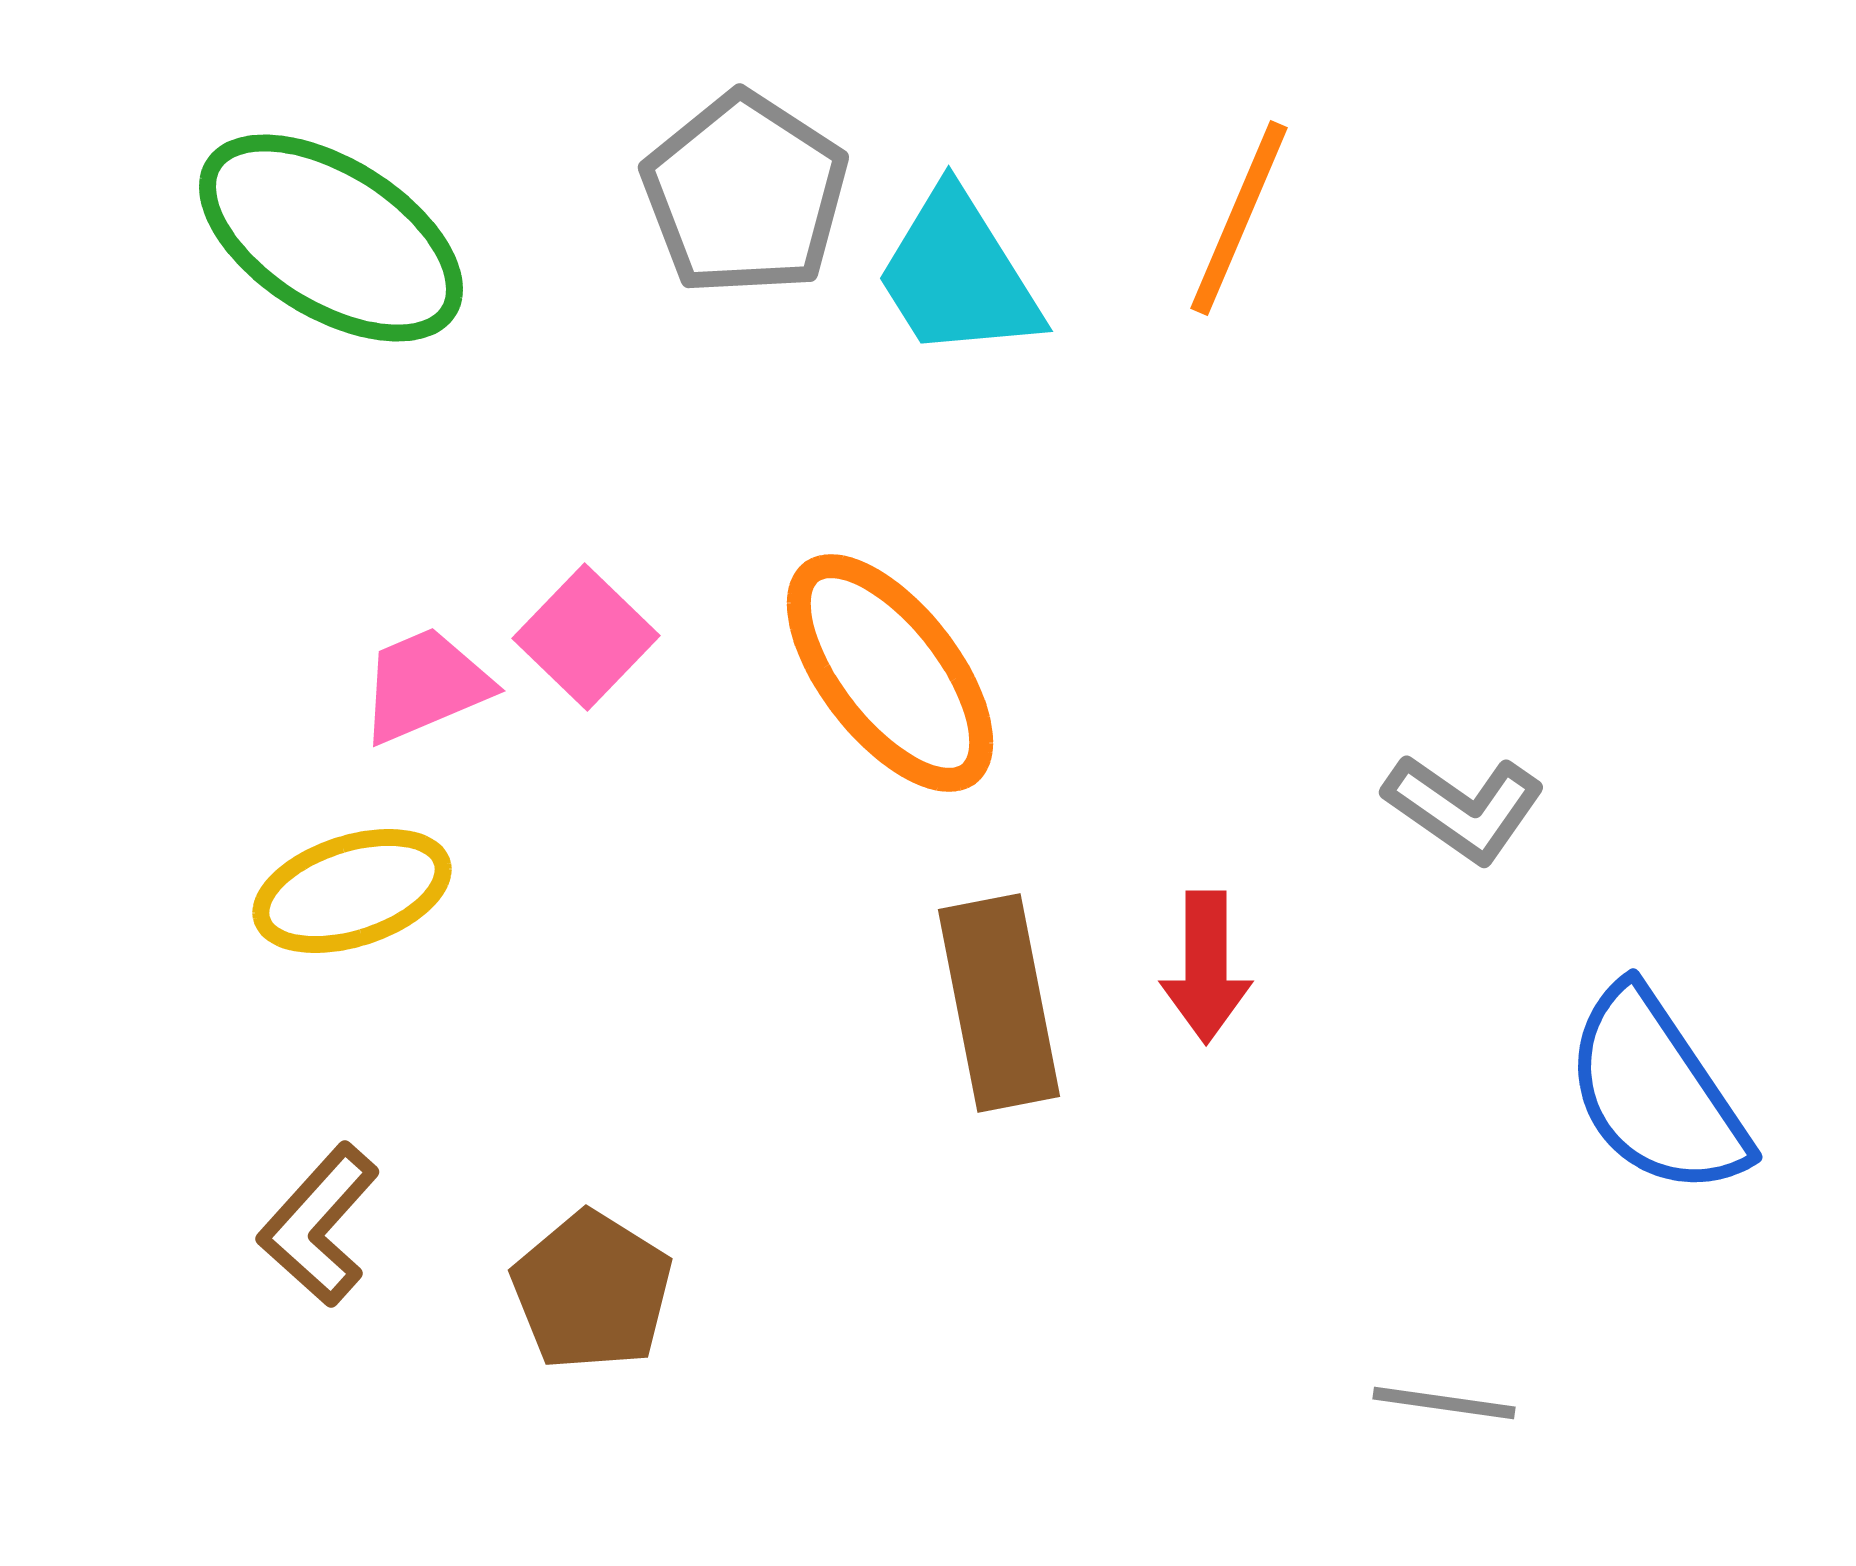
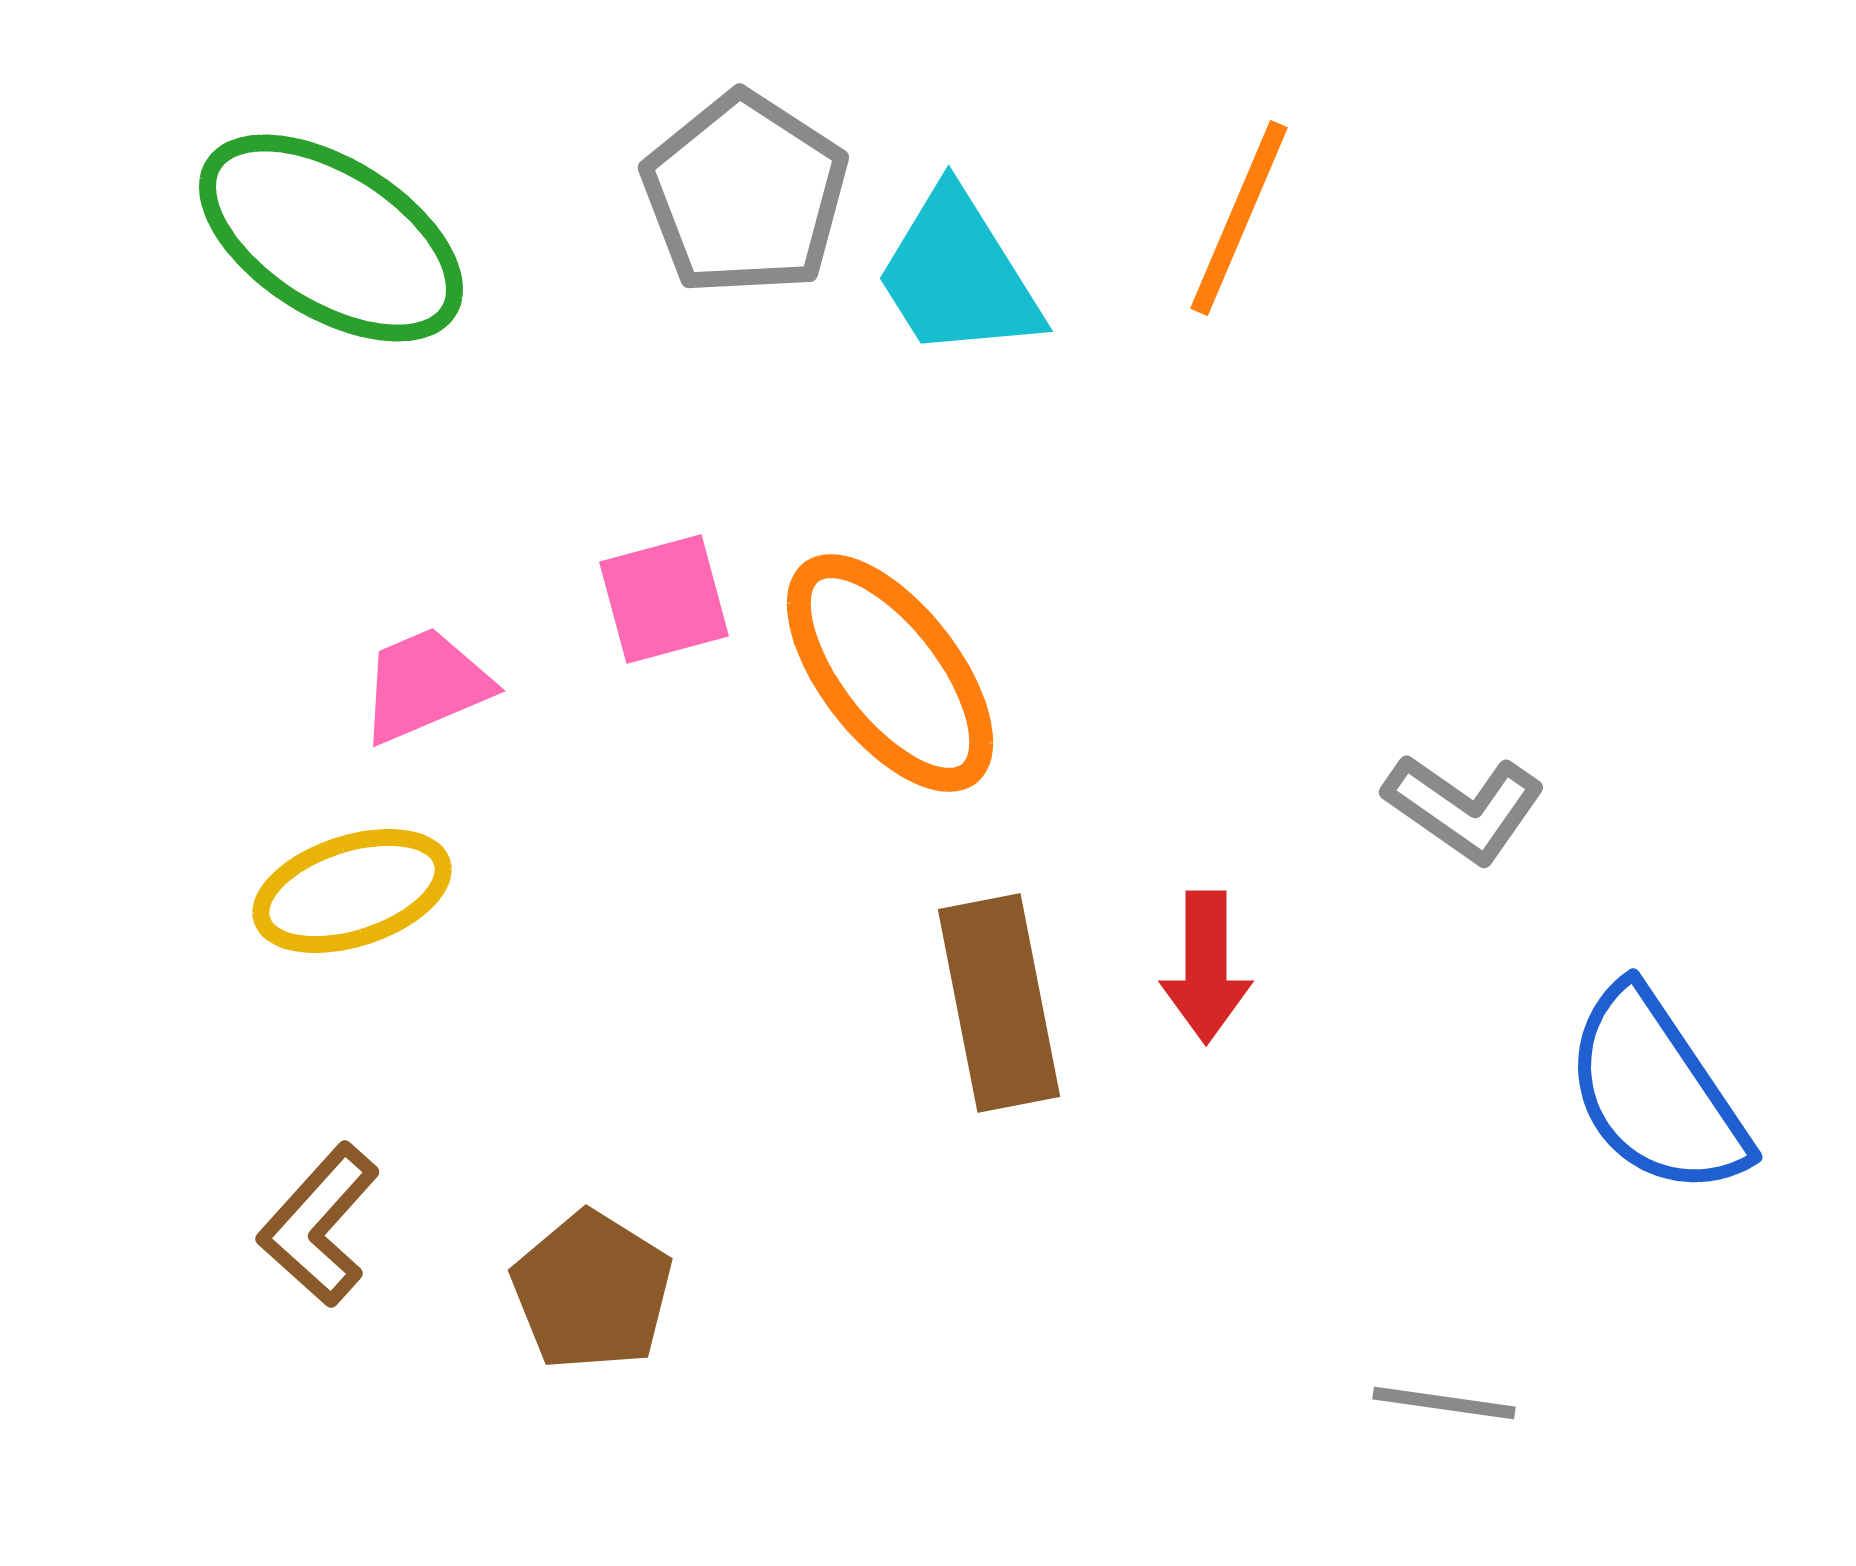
pink square: moved 78 px right, 38 px up; rotated 31 degrees clockwise
